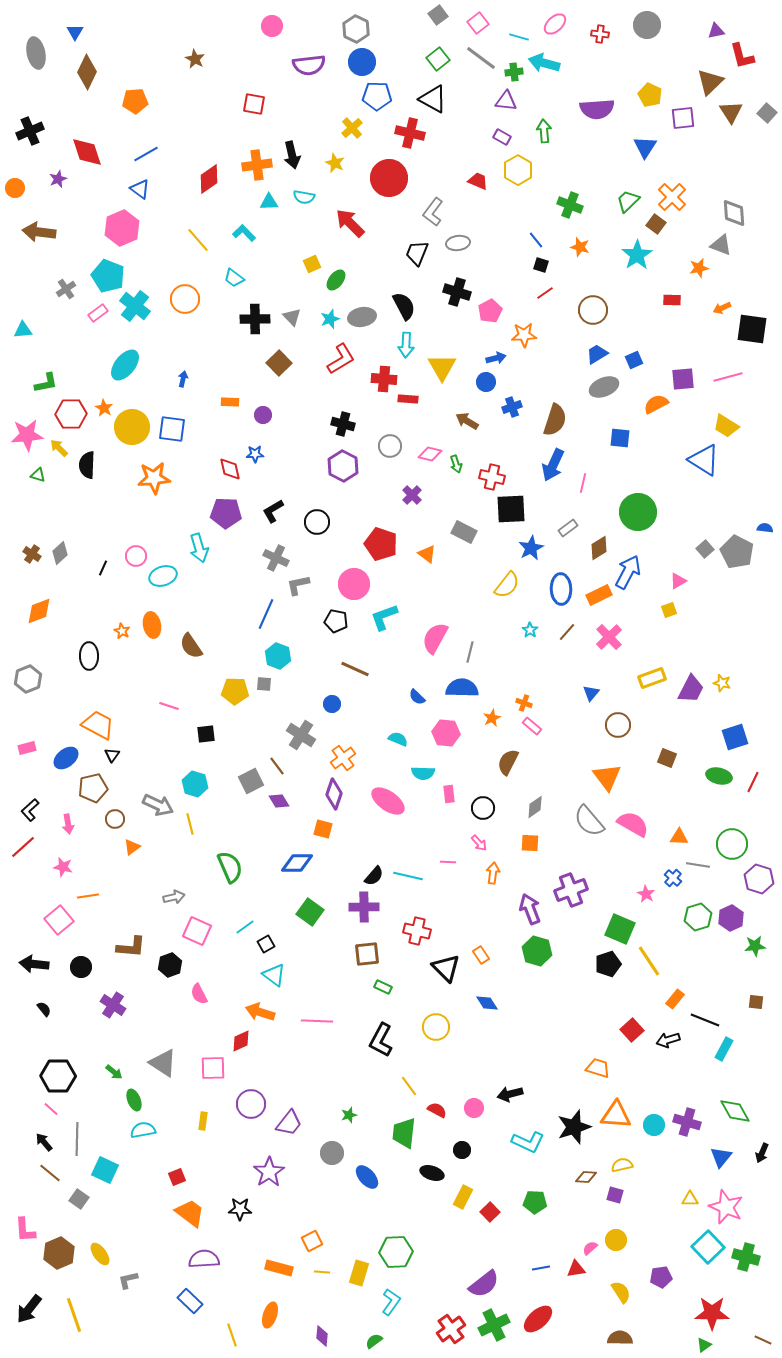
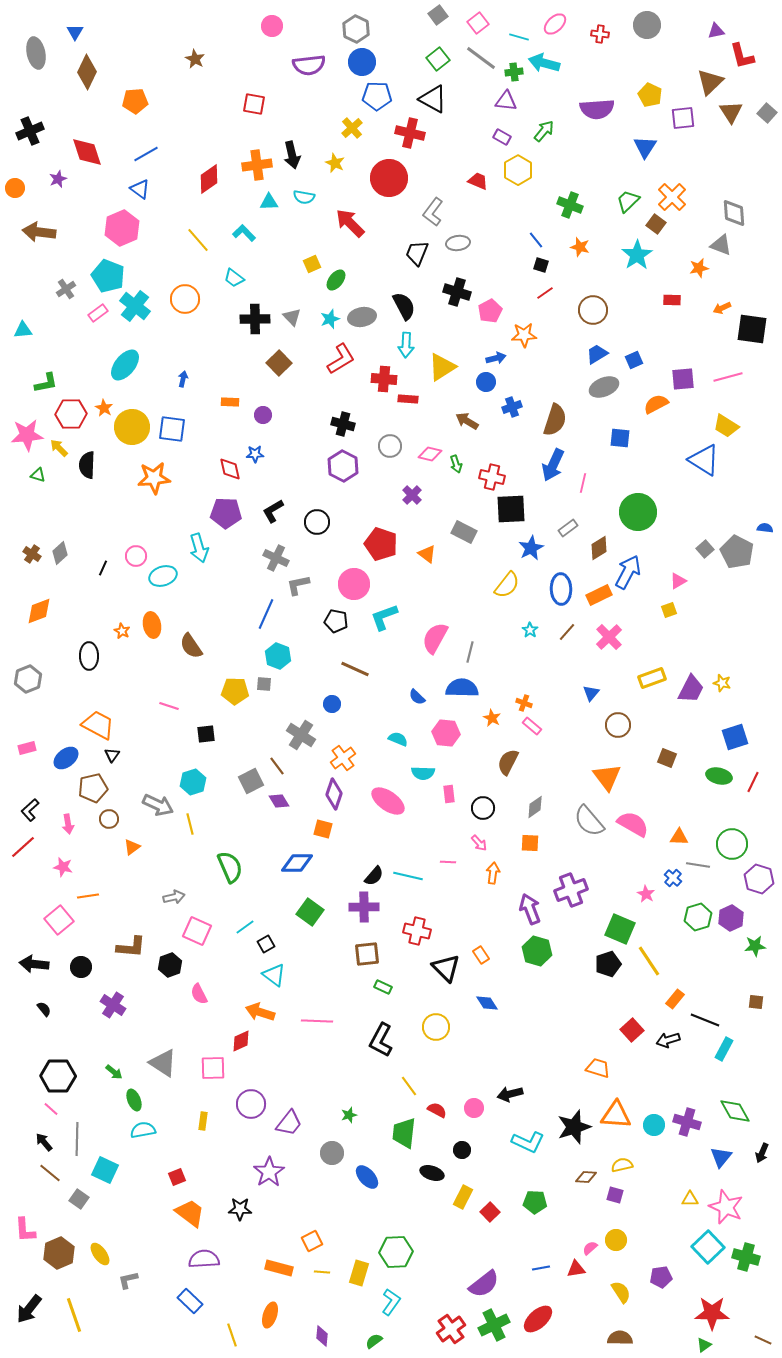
green arrow at (544, 131): rotated 45 degrees clockwise
yellow triangle at (442, 367): rotated 28 degrees clockwise
orange star at (492, 718): rotated 18 degrees counterclockwise
cyan hexagon at (195, 784): moved 2 px left, 2 px up; rotated 25 degrees clockwise
brown circle at (115, 819): moved 6 px left
